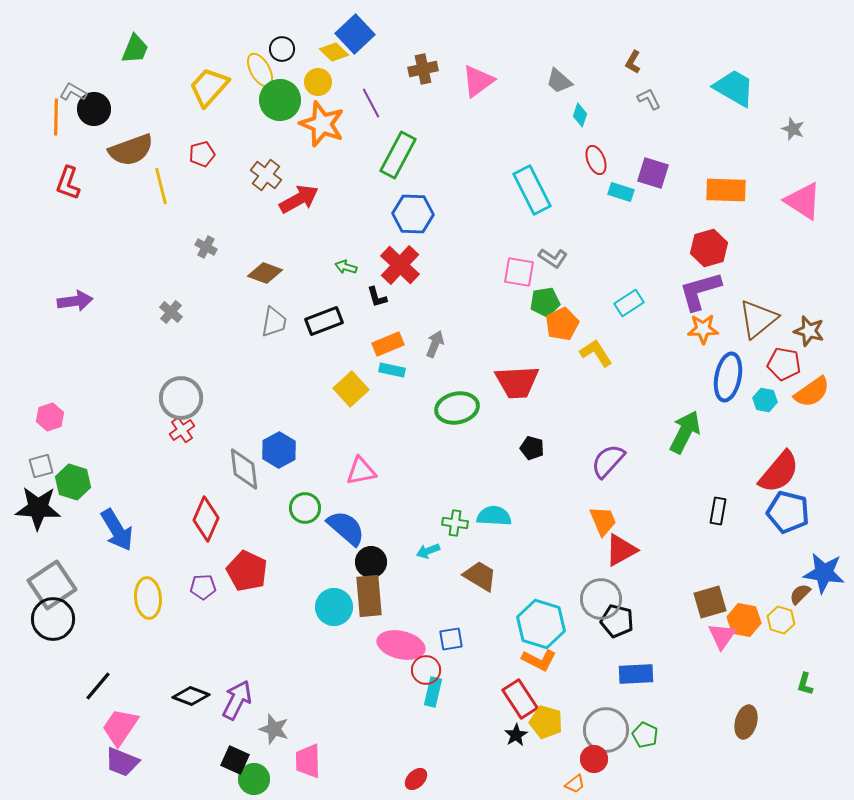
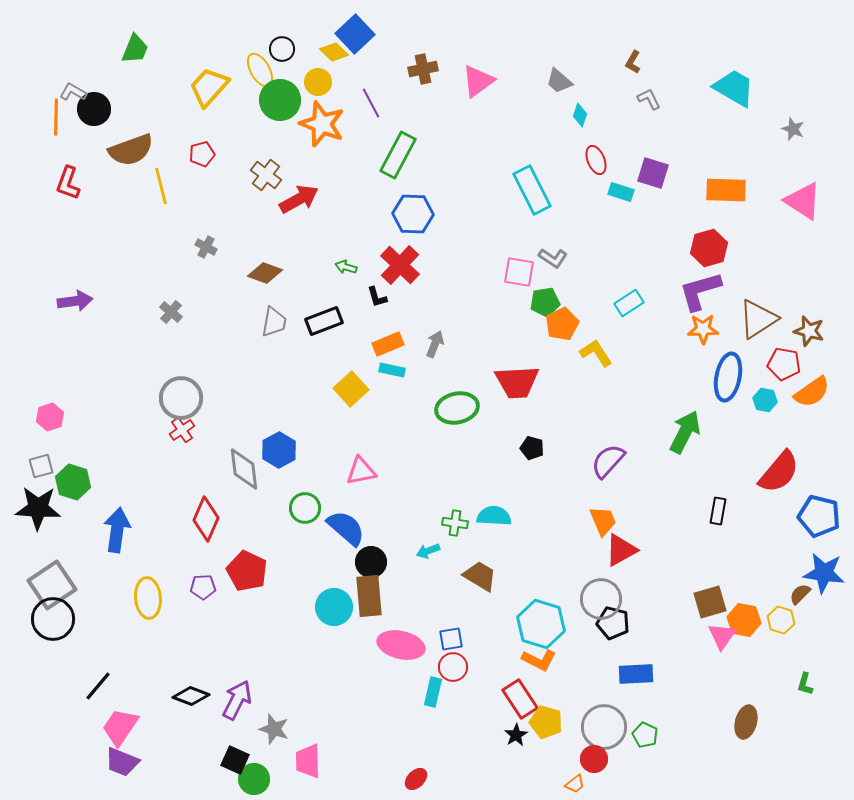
brown triangle at (758, 319): rotated 6 degrees clockwise
blue pentagon at (788, 512): moved 31 px right, 4 px down
blue arrow at (117, 530): rotated 141 degrees counterclockwise
black pentagon at (617, 621): moved 4 px left, 2 px down
red circle at (426, 670): moved 27 px right, 3 px up
gray circle at (606, 730): moved 2 px left, 3 px up
